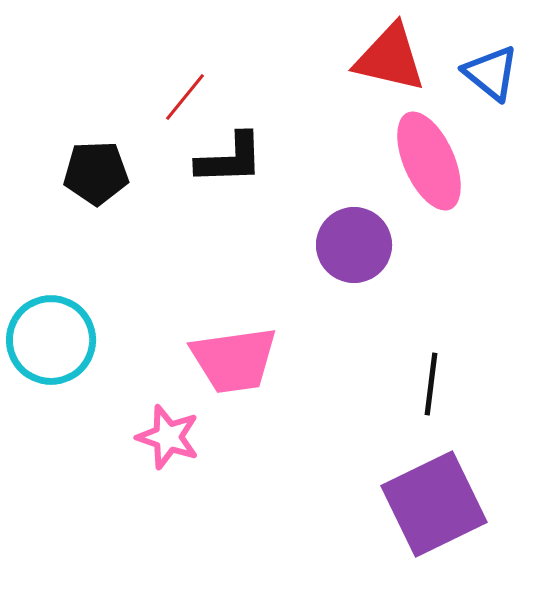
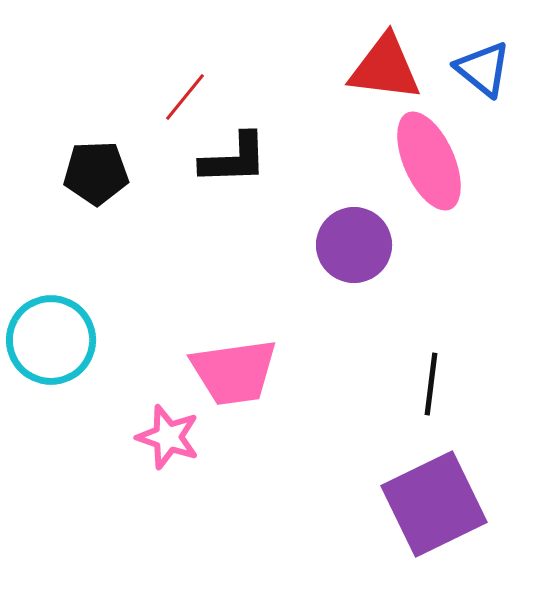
red triangle: moved 5 px left, 10 px down; rotated 6 degrees counterclockwise
blue triangle: moved 8 px left, 4 px up
black L-shape: moved 4 px right
pink trapezoid: moved 12 px down
